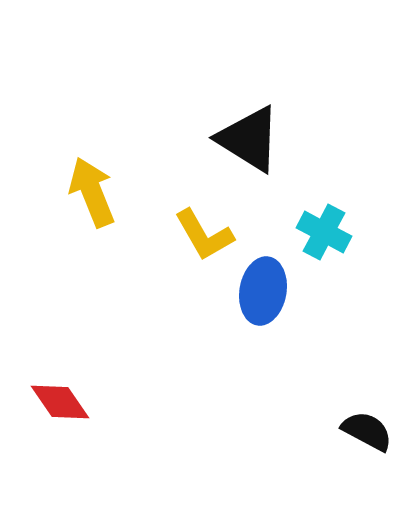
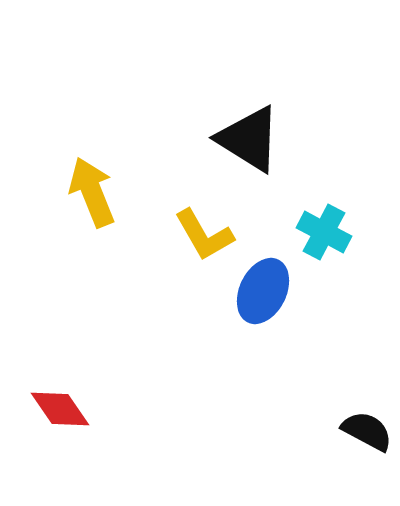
blue ellipse: rotated 16 degrees clockwise
red diamond: moved 7 px down
